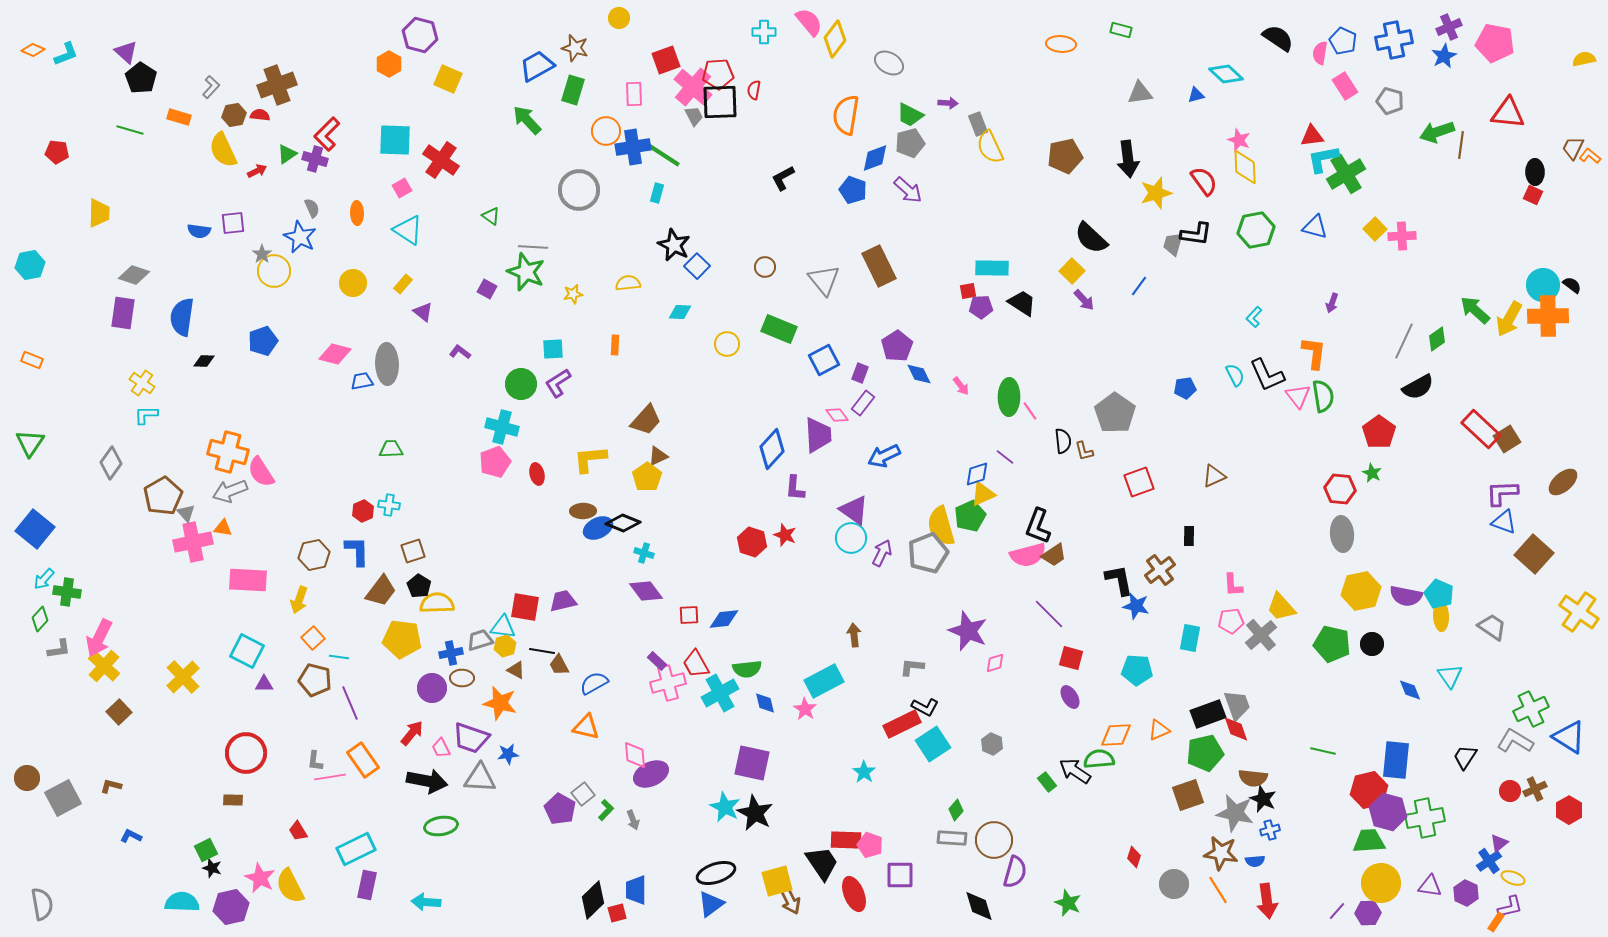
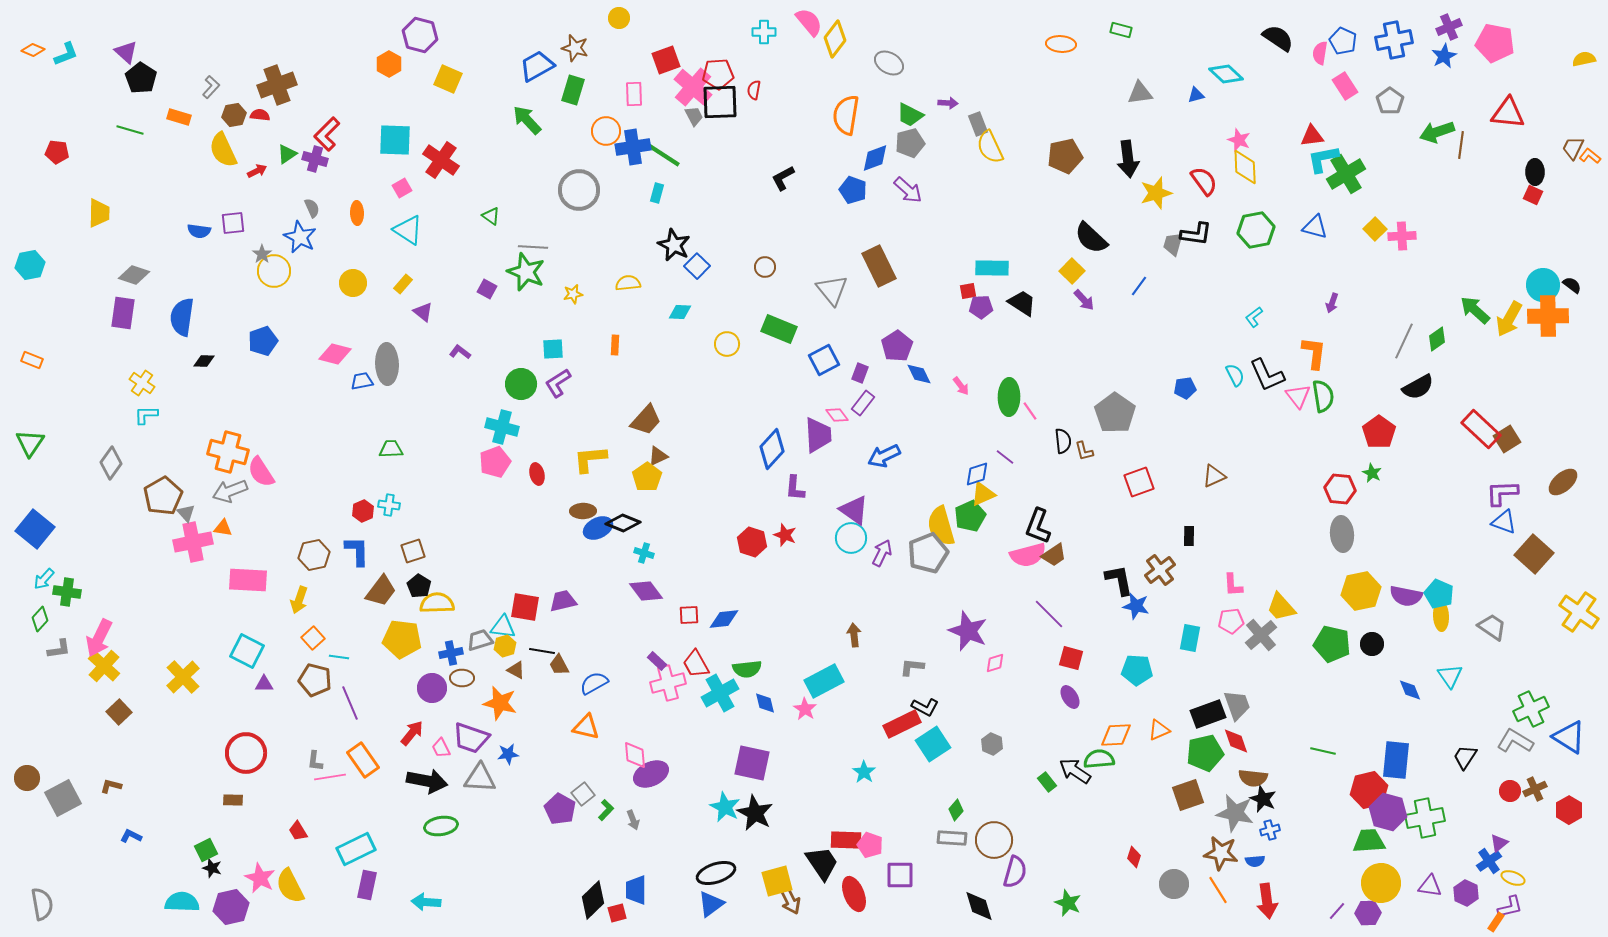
gray pentagon at (1390, 101): rotated 20 degrees clockwise
gray triangle at (824, 280): moved 8 px right, 10 px down
cyan L-shape at (1254, 317): rotated 10 degrees clockwise
red diamond at (1236, 729): moved 12 px down
